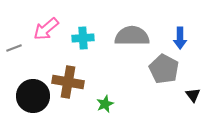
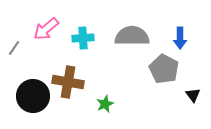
gray line: rotated 35 degrees counterclockwise
